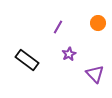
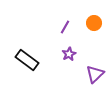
orange circle: moved 4 px left
purple line: moved 7 px right
purple triangle: rotated 30 degrees clockwise
